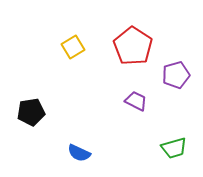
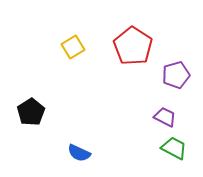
purple trapezoid: moved 29 px right, 16 px down
black pentagon: rotated 24 degrees counterclockwise
green trapezoid: rotated 136 degrees counterclockwise
